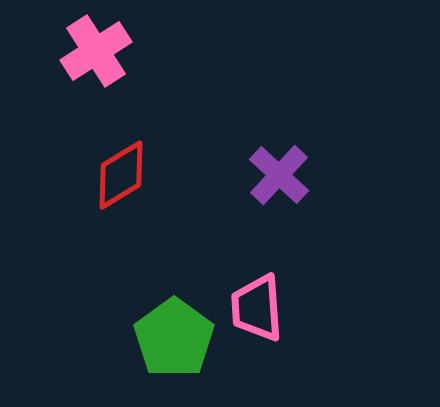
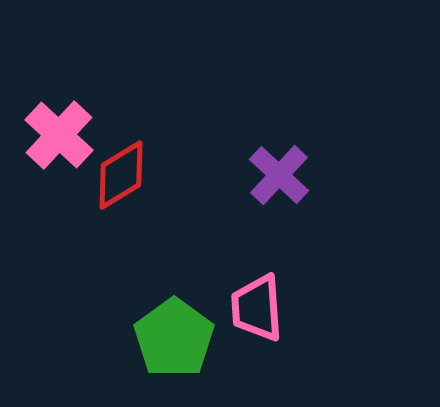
pink cross: moved 37 px left, 84 px down; rotated 14 degrees counterclockwise
